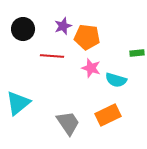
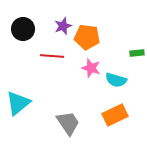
orange rectangle: moved 7 px right
